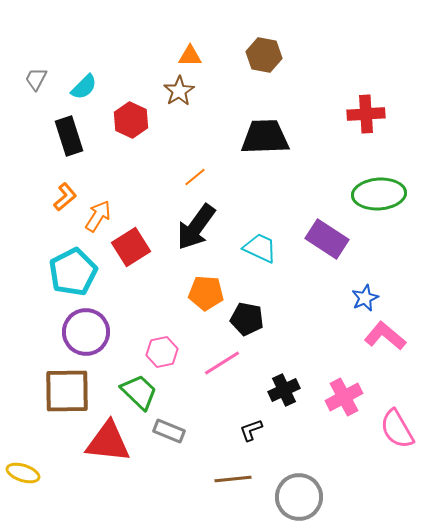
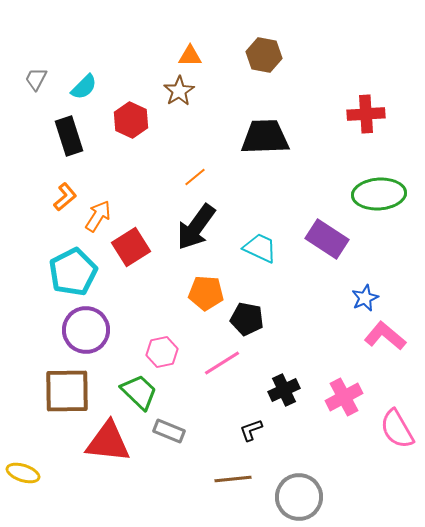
purple circle: moved 2 px up
